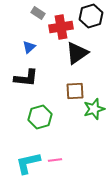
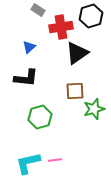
gray rectangle: moved 3 px up
